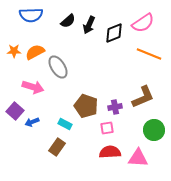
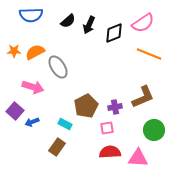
brown pentagon: rotated 25 degrees clockwise
